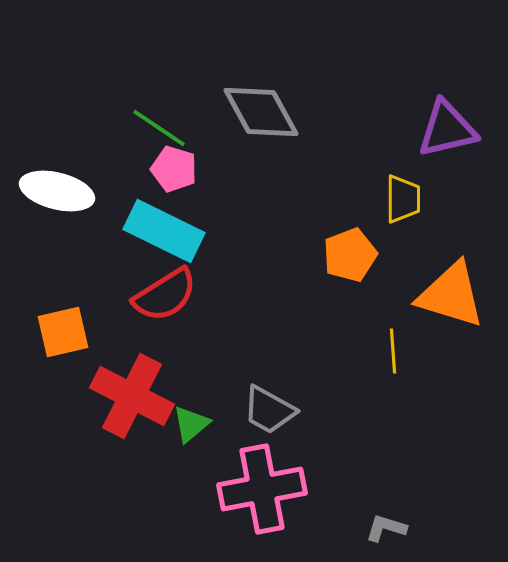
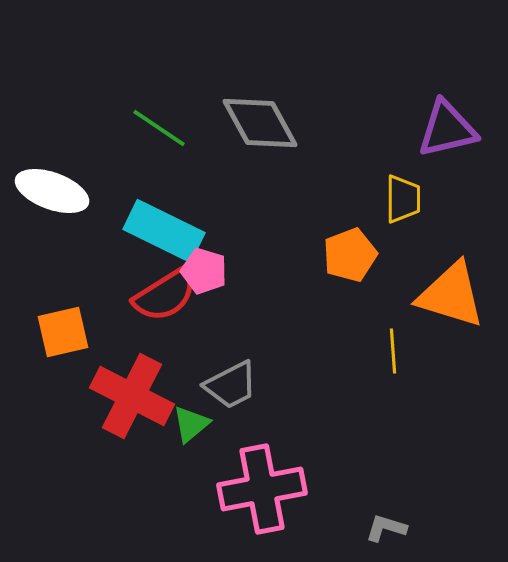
gray diamond: moved 1 px left, 11 px down
pink pentagon: moved 30 px right, 102 px down
white ellipse: moved 5 px left; rotated 6 degrees clockwise
gray trapezoid: moved 38 px left, 25 px up; rotated 56 degrees counterclockwise
